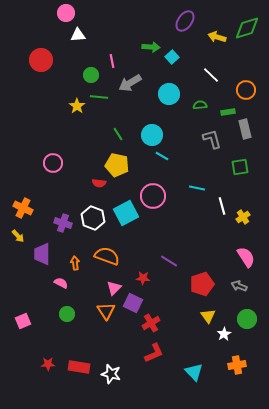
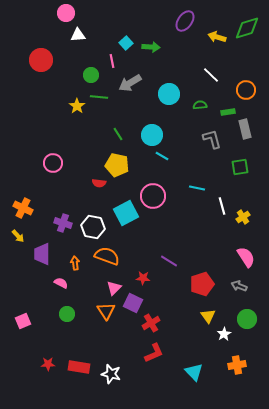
cyan square at (172, 57): moved 46 px left, 14 px up
white hexagon at (93, 218): moved 9 px down; rotated 10 degrees counterclockwise
